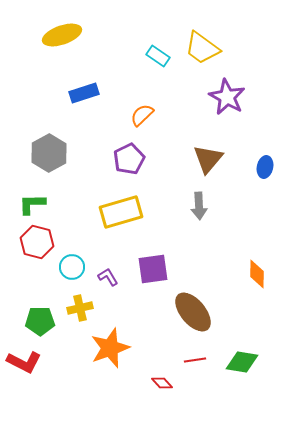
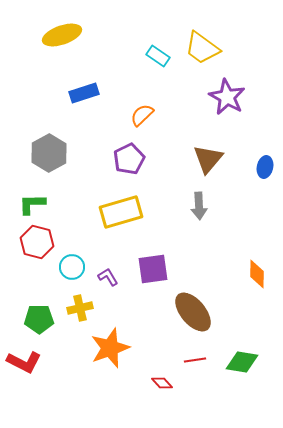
green pentagon: moved 1 px left, 2 px up
